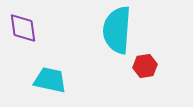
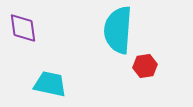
cyan semicircle: moved 1 px right
cyan trapezoid: moved 4 px down
